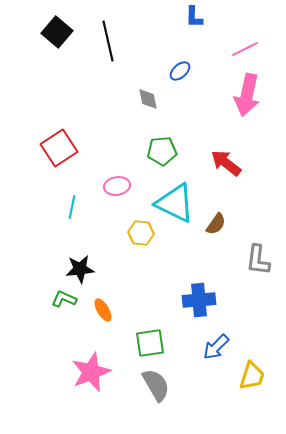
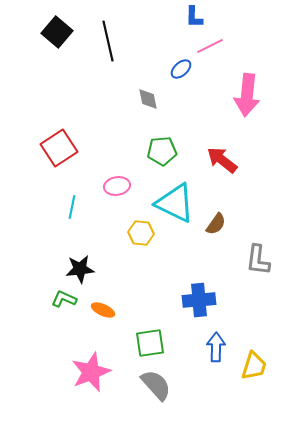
pink line: moved 35 px left, 3 px up
blue ellipse: moved 1 px right, 2 px up
pink arrow: rotated 6 degrees counterclockwise
red arrow: moved 4 px left, 3 px up
orange ellipse: rotated 35 degrees counterclockwise
blue arrow: rotated 136 degrees clockwise
yellow trapezoid: moved 2 px right, 10 px up
gray semicircle: rotated 12 degrees counterclockwise
